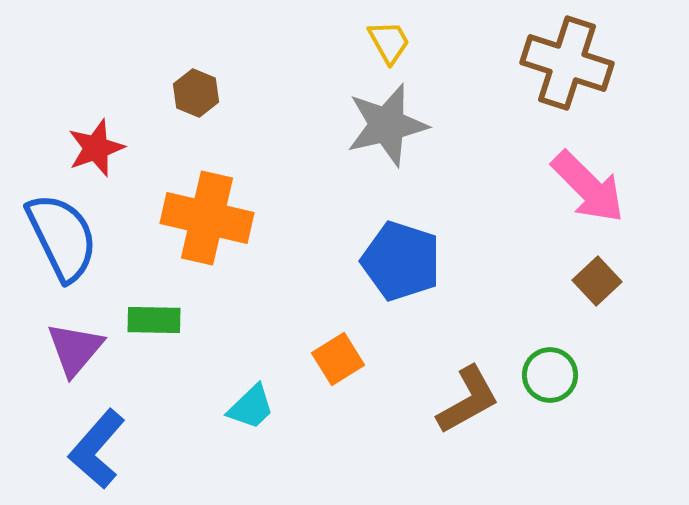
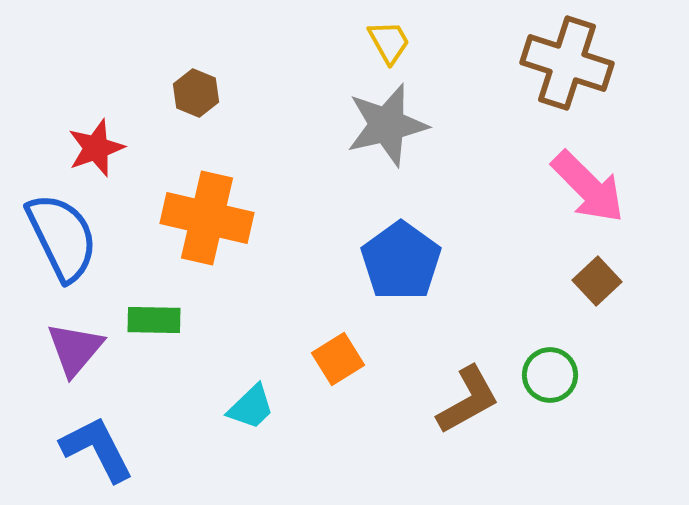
blue pentagon: rotated 18 degrees clockwise
blue L-shape: rotated 112 degrees clockwise
